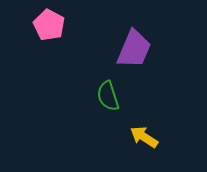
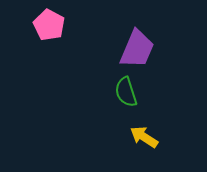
purple trapezoid: moved 3 px right
green semicircle: moved 18 px right, 4 px up
